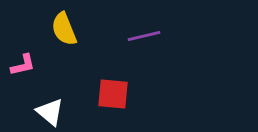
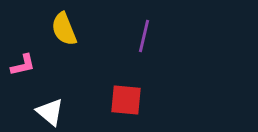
purple line: rotated 64 degrees counterclockwise
red square: moved 13 px right, 6 px down
